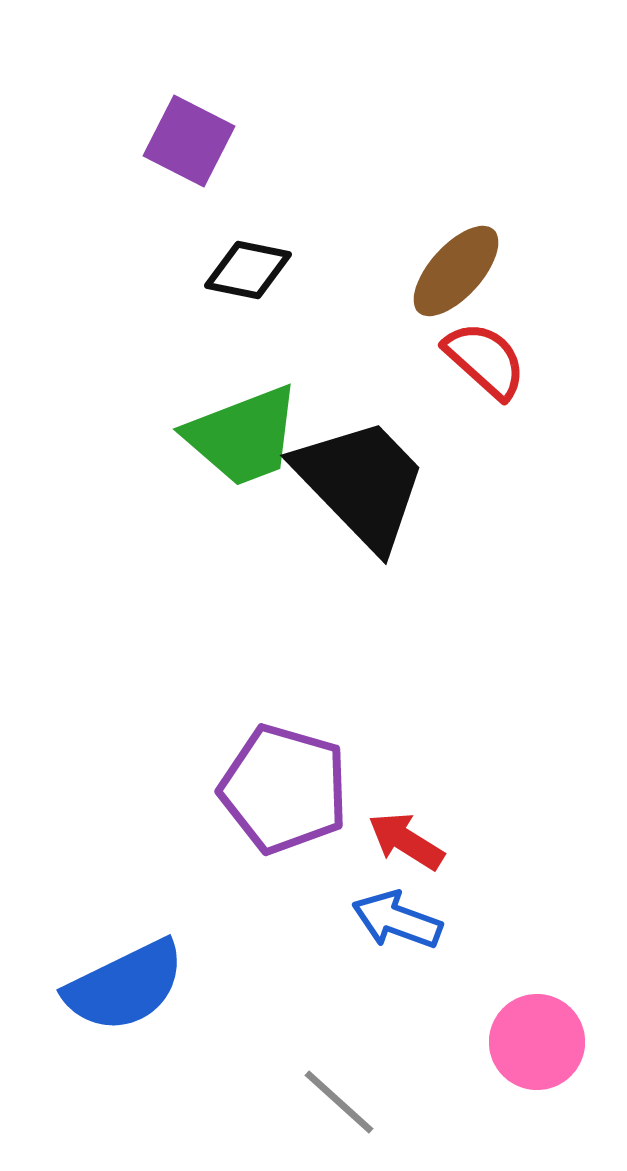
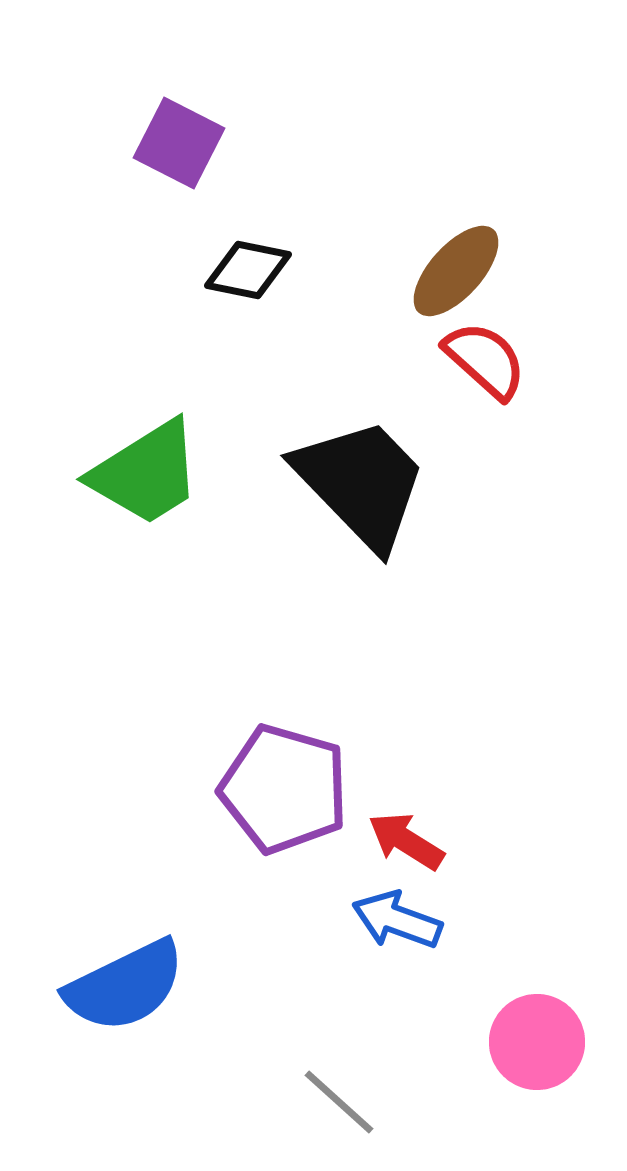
purple square: moved 10 px left, 2 px down
green trapezoid: moved 97 px left, 37 px down; rotated 11 degrees counterclockwise
